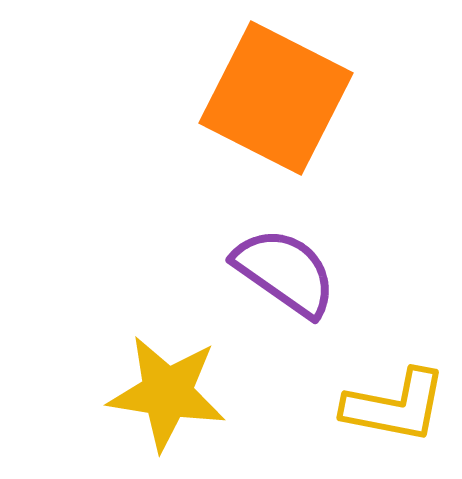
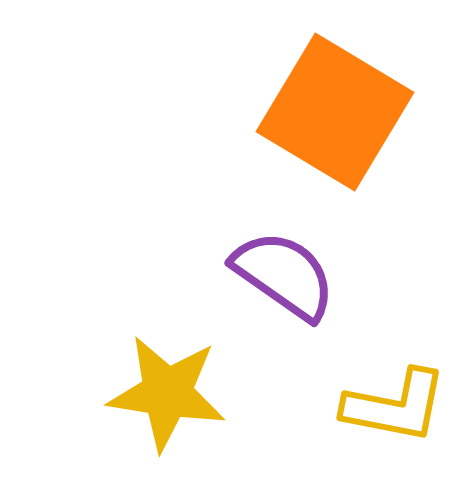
orange square: moved 59 px right, 14 px down; rotated 4 degrees clockwise
purple semicircle: moved 1 px left, 3 px down
